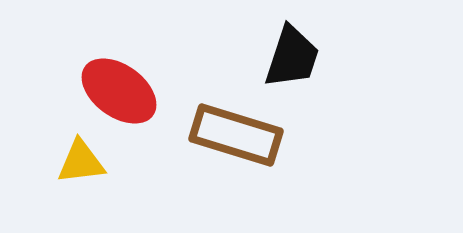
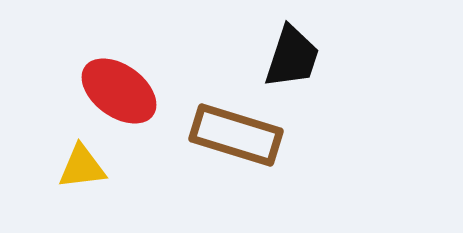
yellow triangle: moved 1 px right, 5 px down
